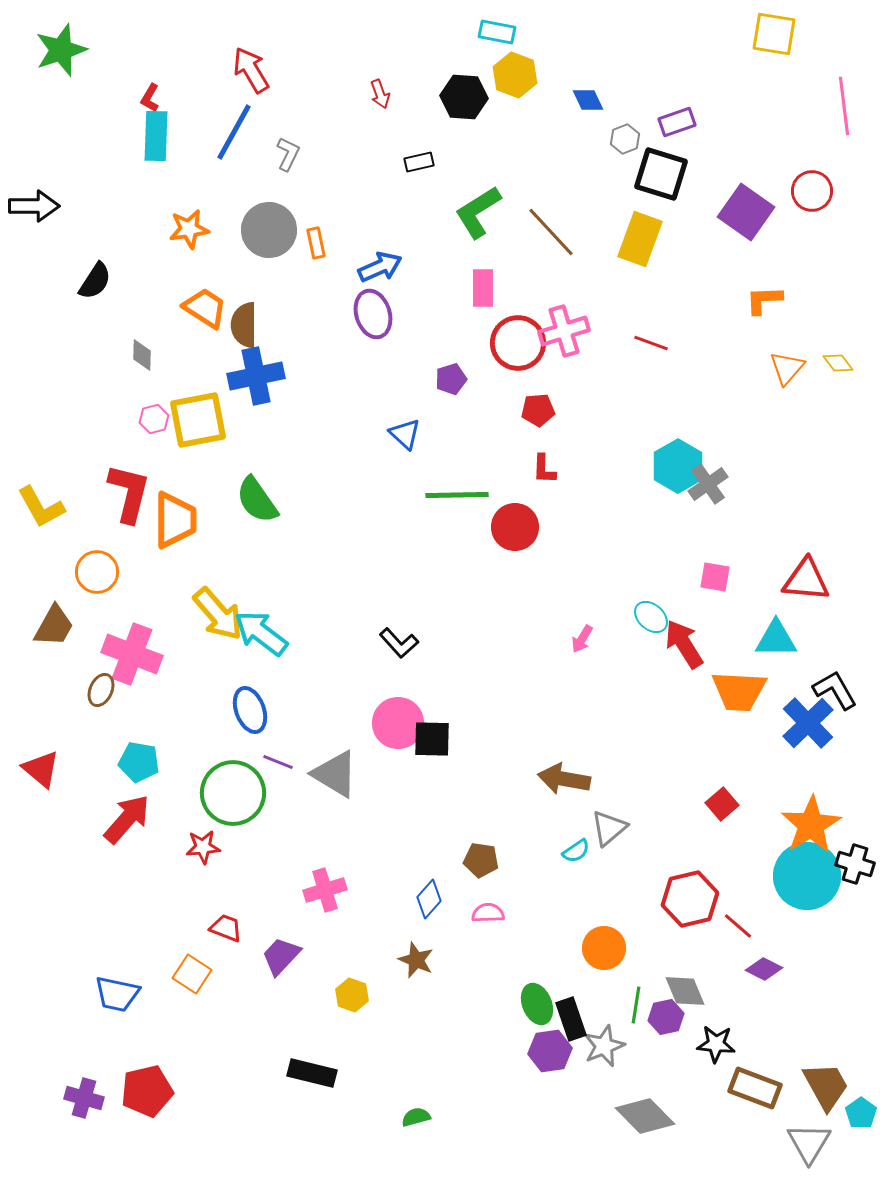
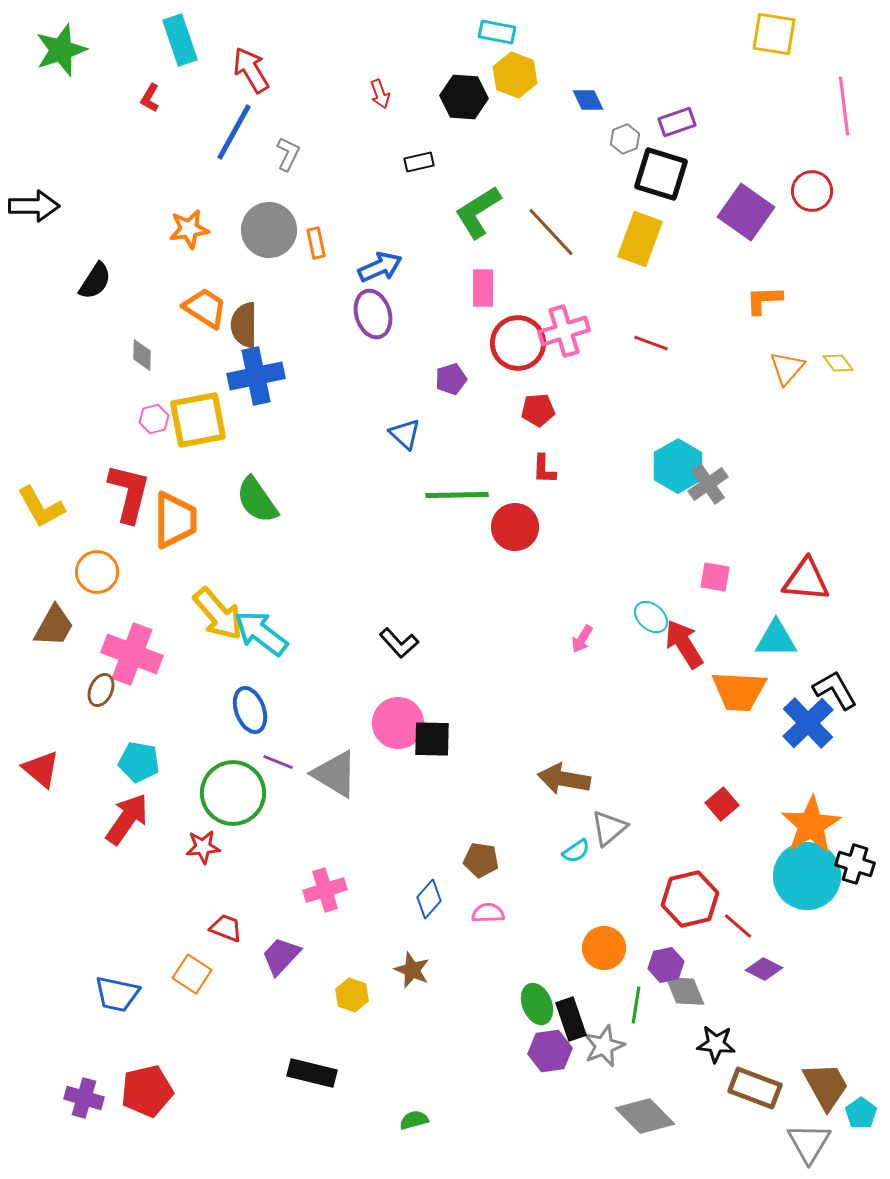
cyan rectangle at (156, 136): moved 24 px right, 96 px up; rotated 21 degrees counterclockwise
red arrow at (127, 819): rotated 6 degrees counterclockwise
brown star at (416, 960): moved 4 px left, 10 px down
purple hexagon at (666, 1017): moved 52 px up
green semicircle at (416, 1117): moved 2 px left, 3 px down
